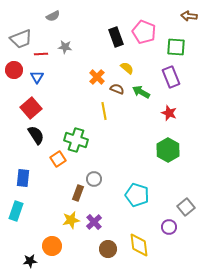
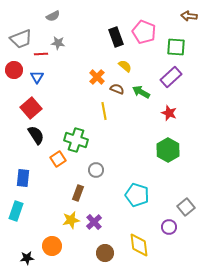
gray star: moved 7 px left, 4 px up
yellow semicircle: moved 2 px left, 2 px up
purple rectangle: rotated 70 degrees clockwise
gray circle: moved 2 px right, 9 px up
brown circle: moved 3 px left, 4 px down
black star: moved 3 px left, 3 px up
